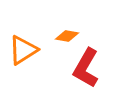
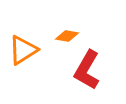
red L-shape: moved 1 px right, 2 px down
